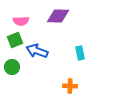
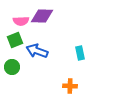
purple diamond: moved 16 px left
